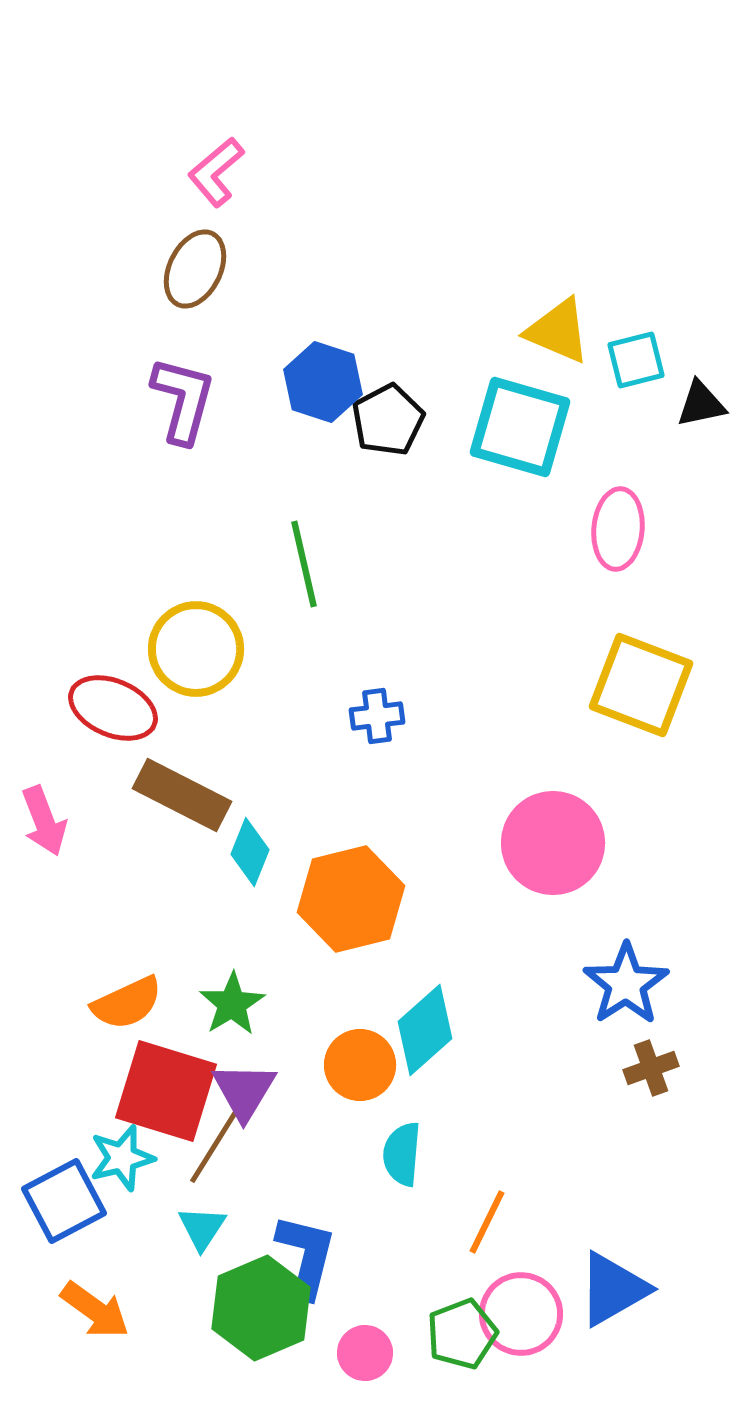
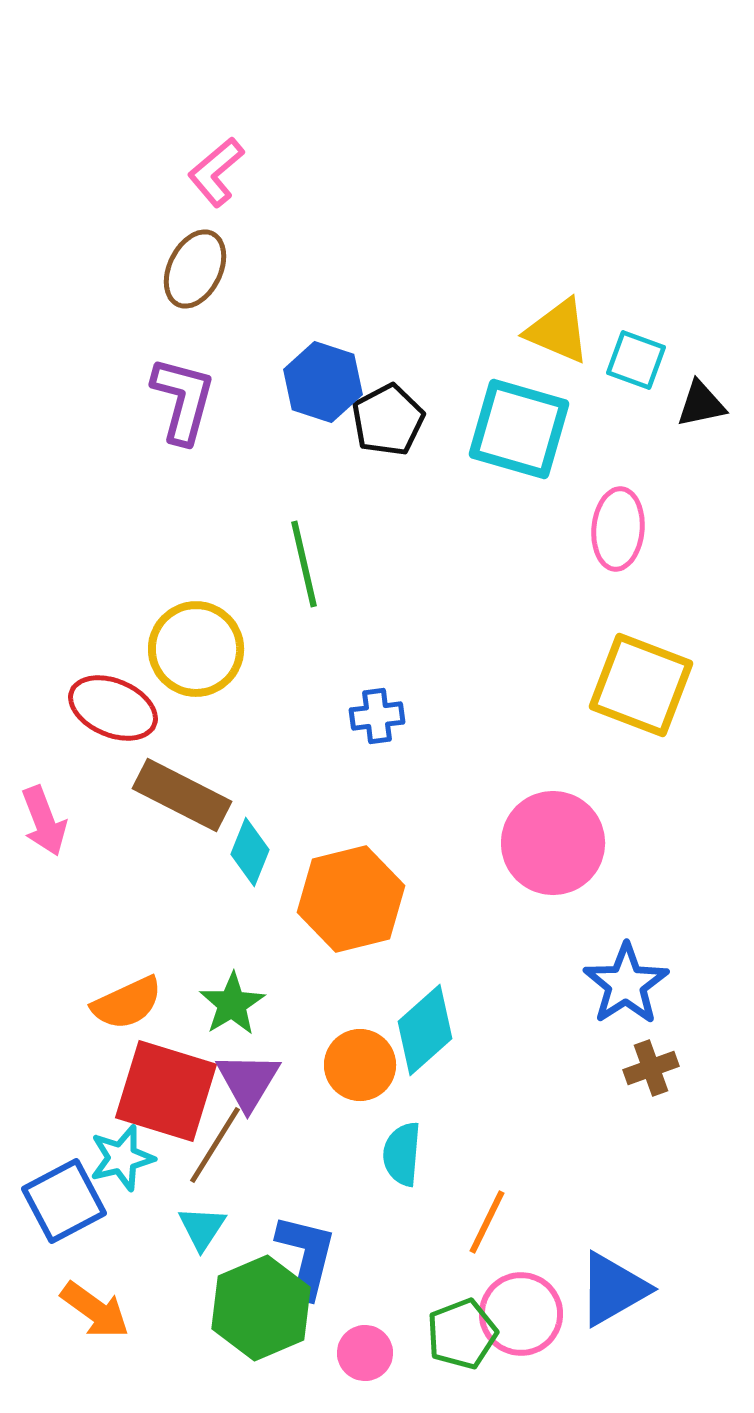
cyan square at (636, 360): rotated 34 degrees clockwise
cyan square at (520, 427): moved 1 px left, 2 px down
purple triangle at (244, 1091): moved 4 px right, 10 px up
